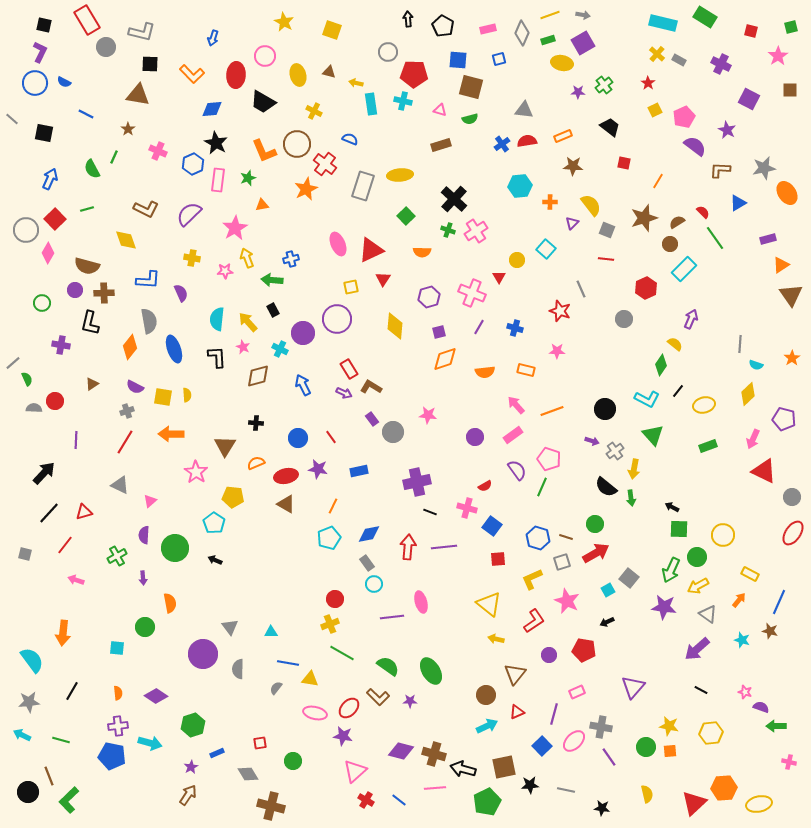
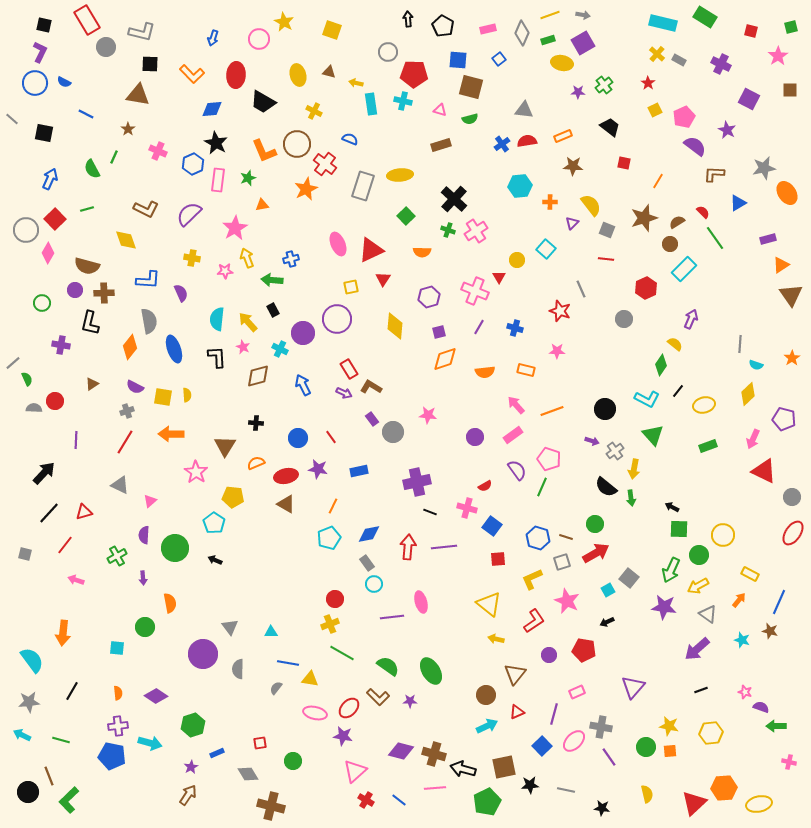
pink circle at (265, 56): moved 6 px left, 17 px up
blue square at (499, 59): rotated 24 degrees counterclockwise
brown L-shape at (720, 170): moved 6 px left, 4 px down
pink cross at (472, 293): moved 3 px right, 2 px up
green circle at (697, 557): moved 2 px right, 2 px up
black line at (701, 690): rotated 48 degrees counterclockwise
